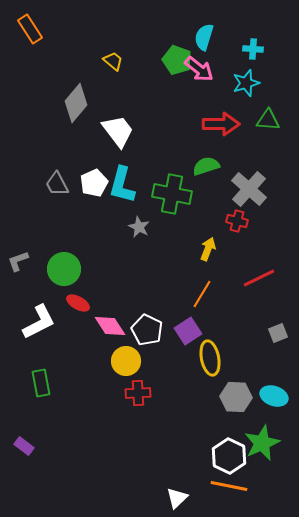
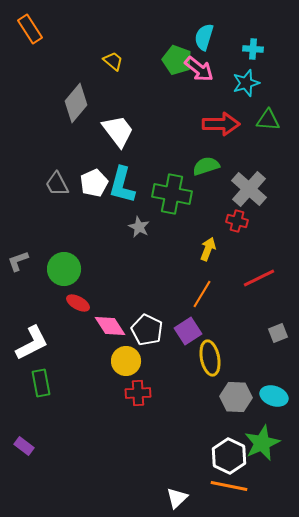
white L-shape at (39, 322): moved 7 px left, 21 px down
